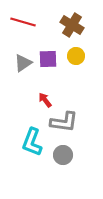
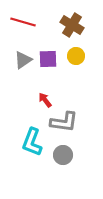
gray triangle: moved 3 px up
